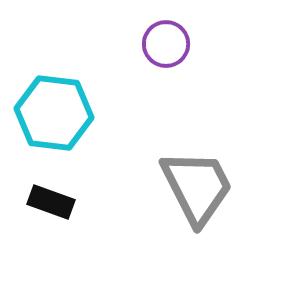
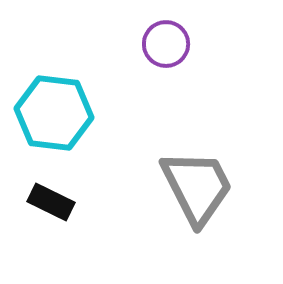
black rectangle: rotated 6 degrees clockwise
